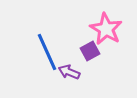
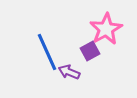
pink star: rotated 12 degrees clockwise
